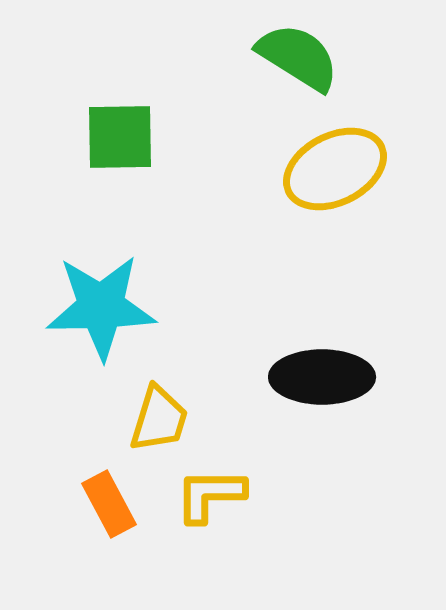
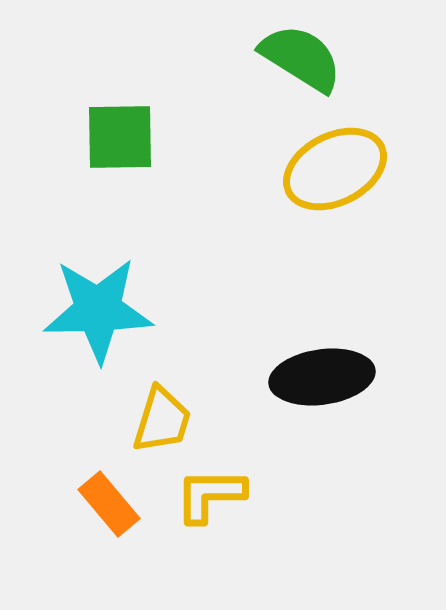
green semicircle: moved 3 px right, 1 px down
cyan star: moved 3 px left, 3 px down
black ellipse: rotated 8 degrees counterclockwise
yellow trapezoid: moved 3 px right, 1 px down
orange rectangle: rotated 12 degrees counterclockwise
